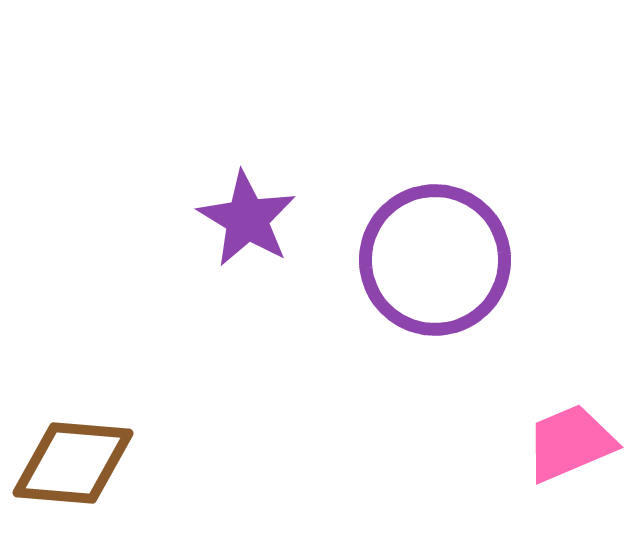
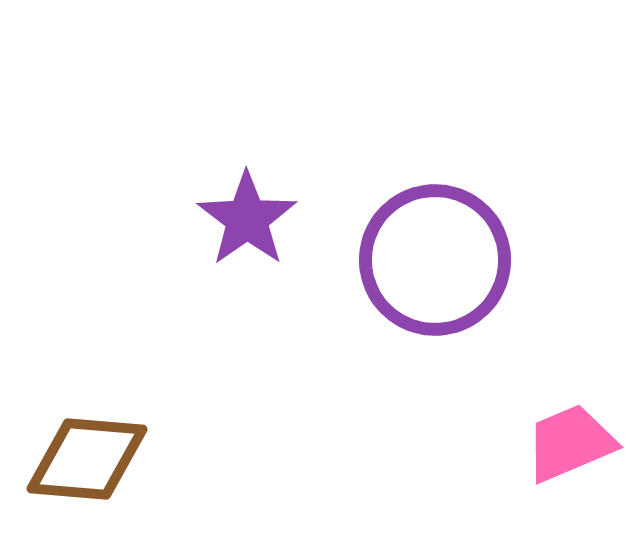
purple star: rotated 6 degrees clockwise
brown diamond: moved 14 px right, 4 px up
